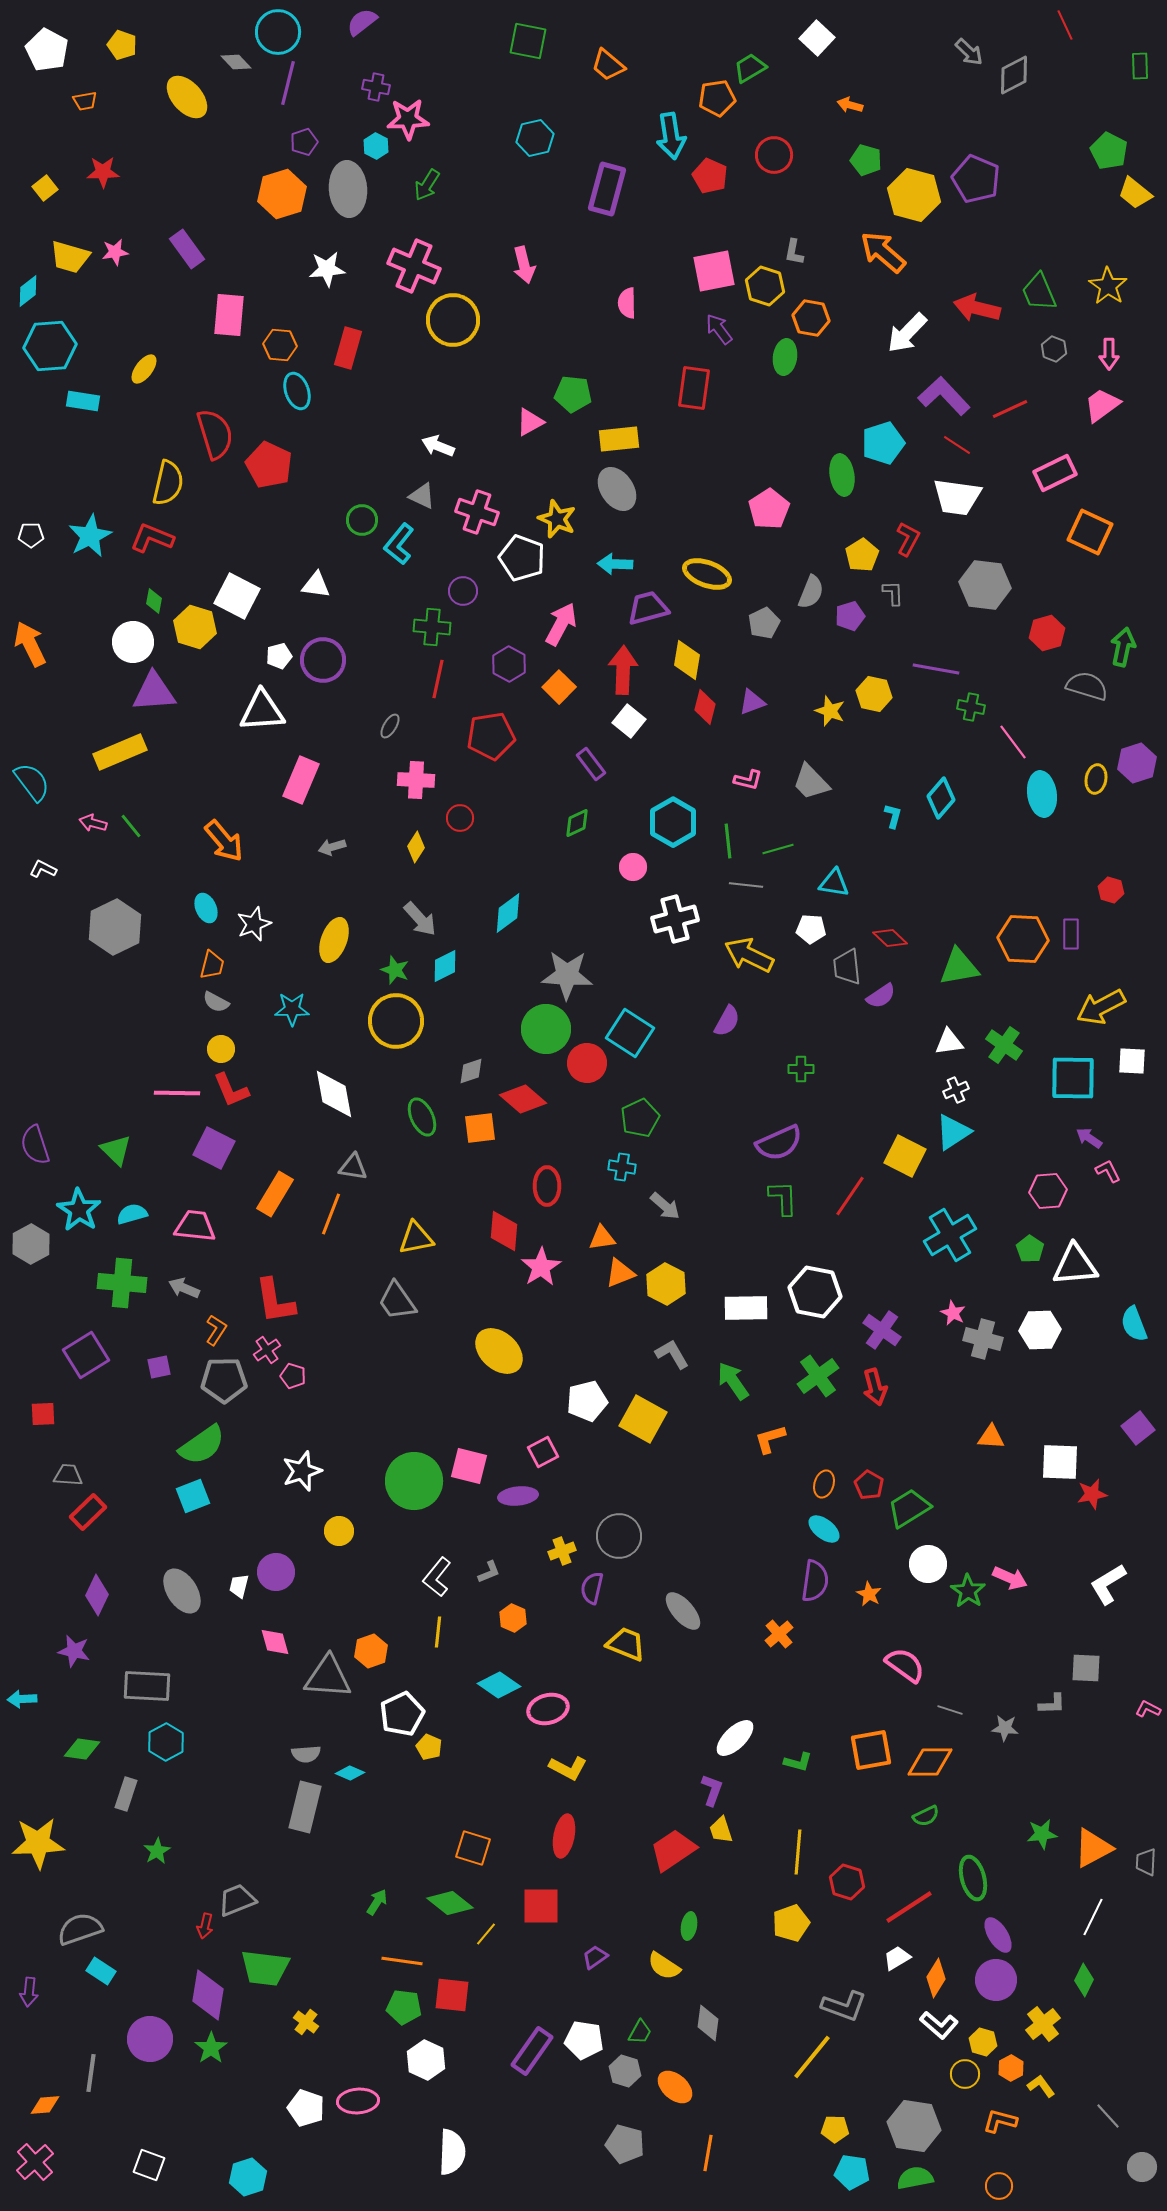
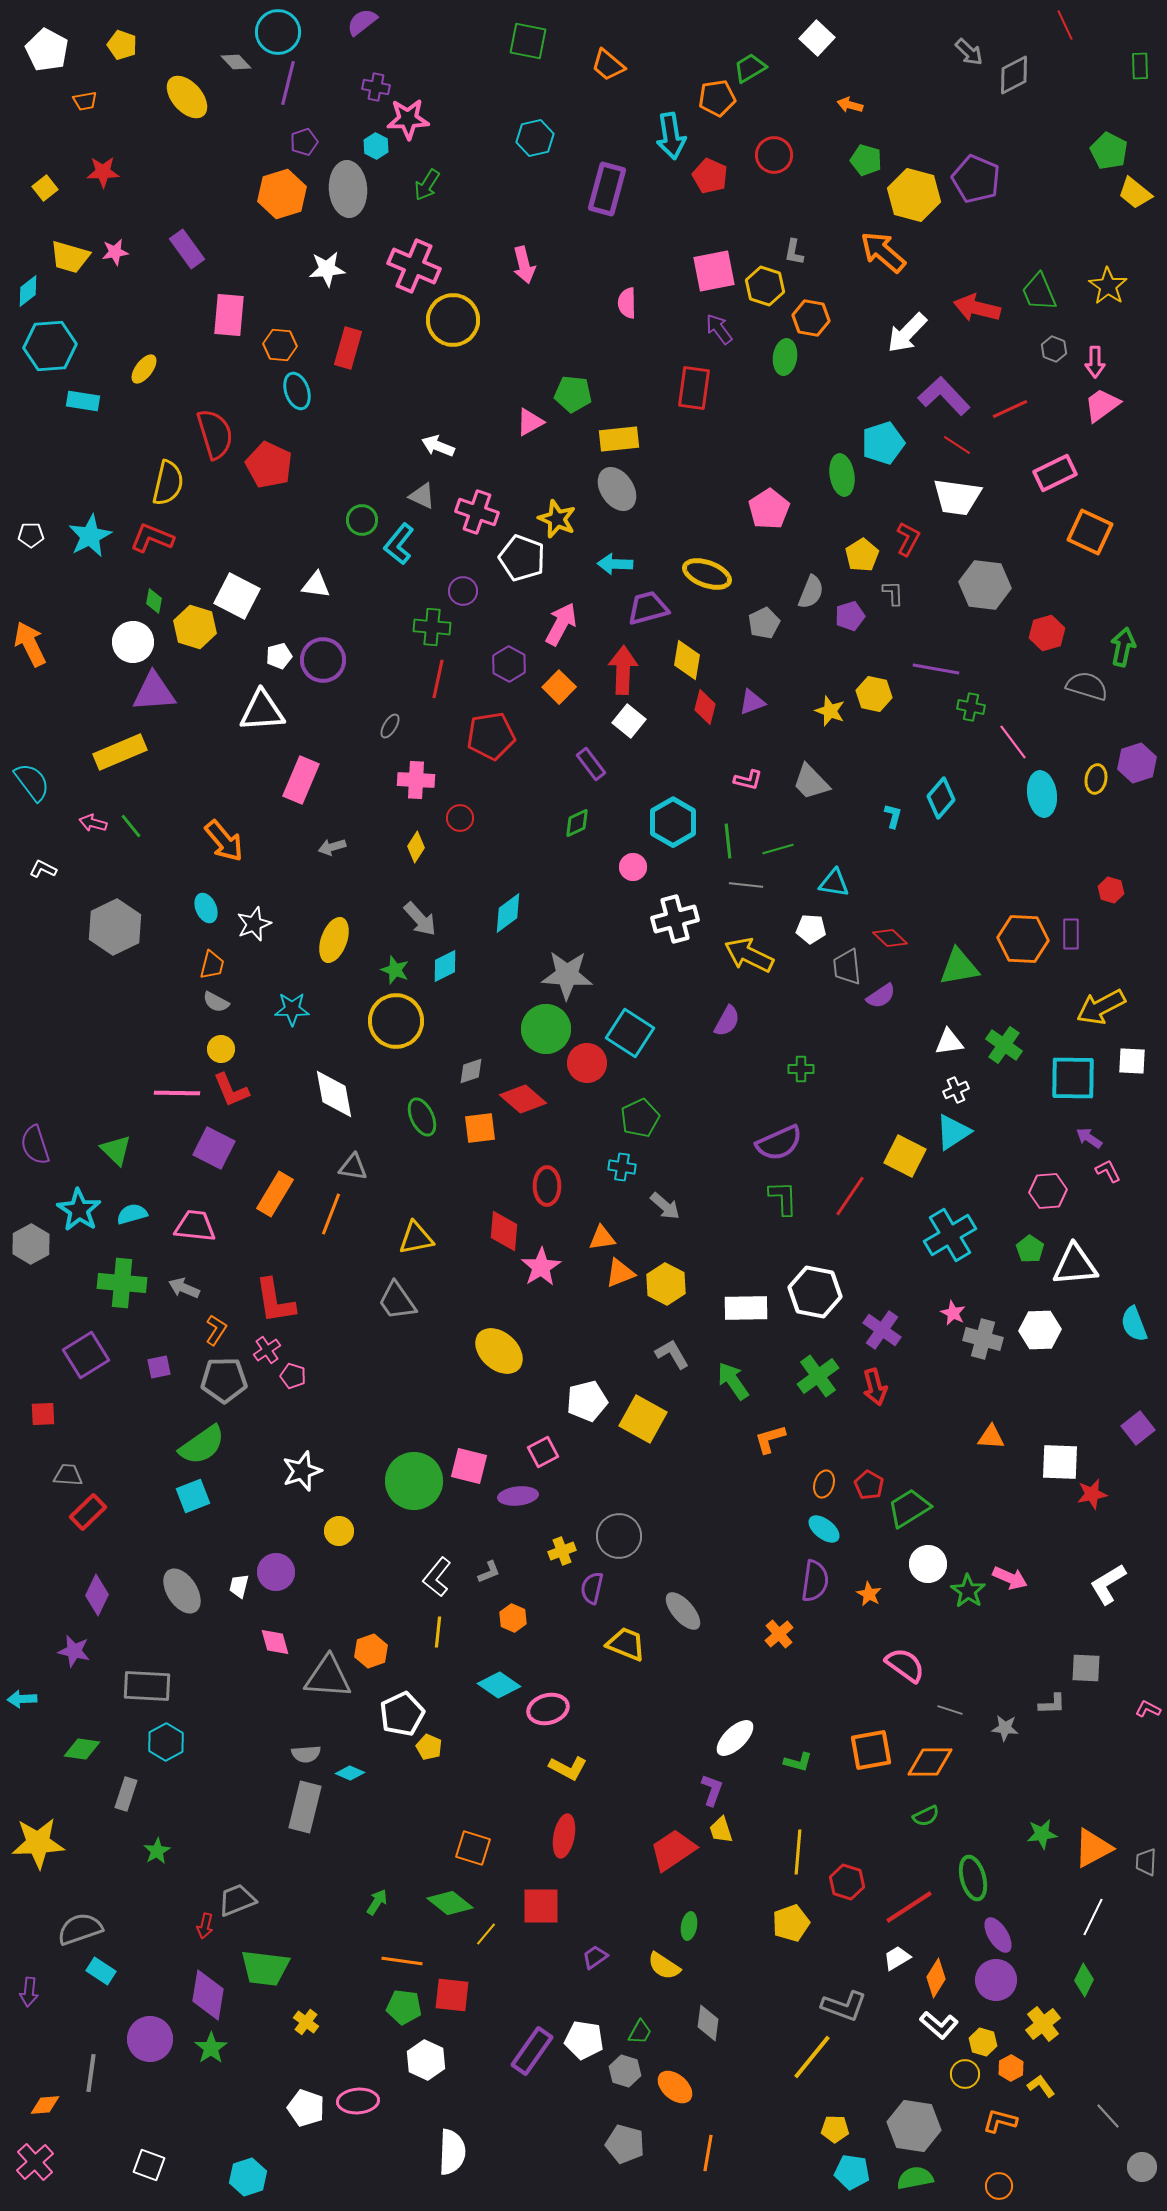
pink arrow at (1109, 354): moved 14 px left, 8 px down
